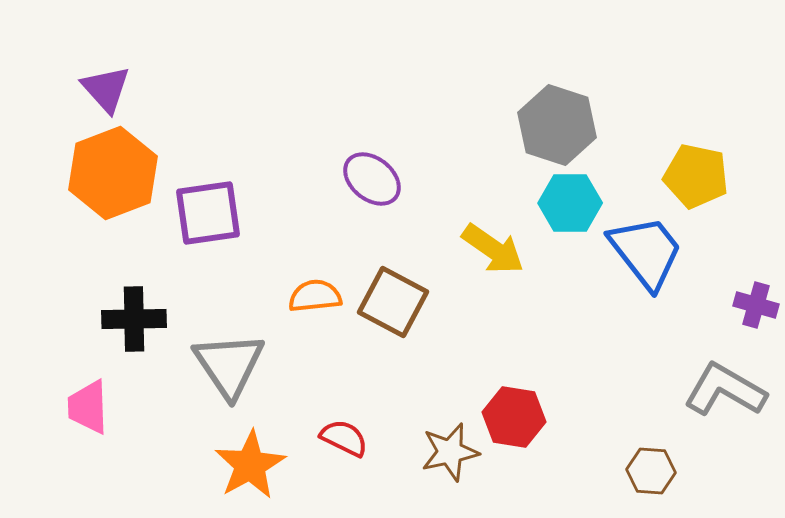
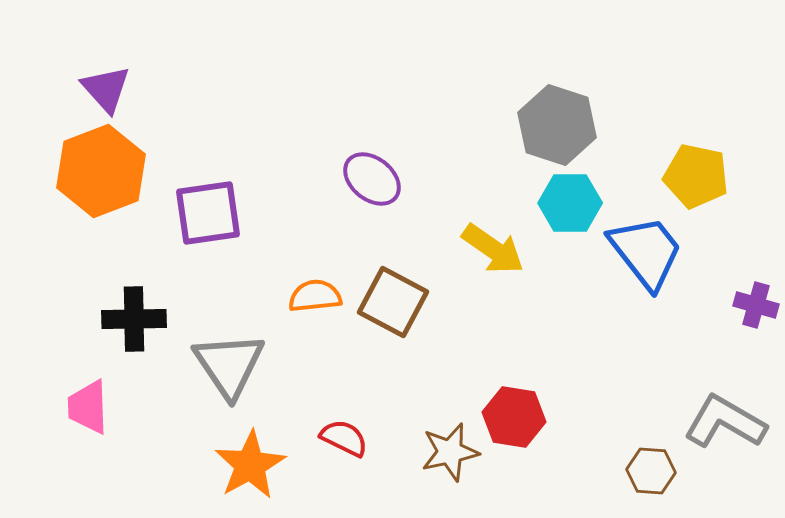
orange hexagon: moved 12 px left, 2 px up
gray L-shape: moved 32 px down
